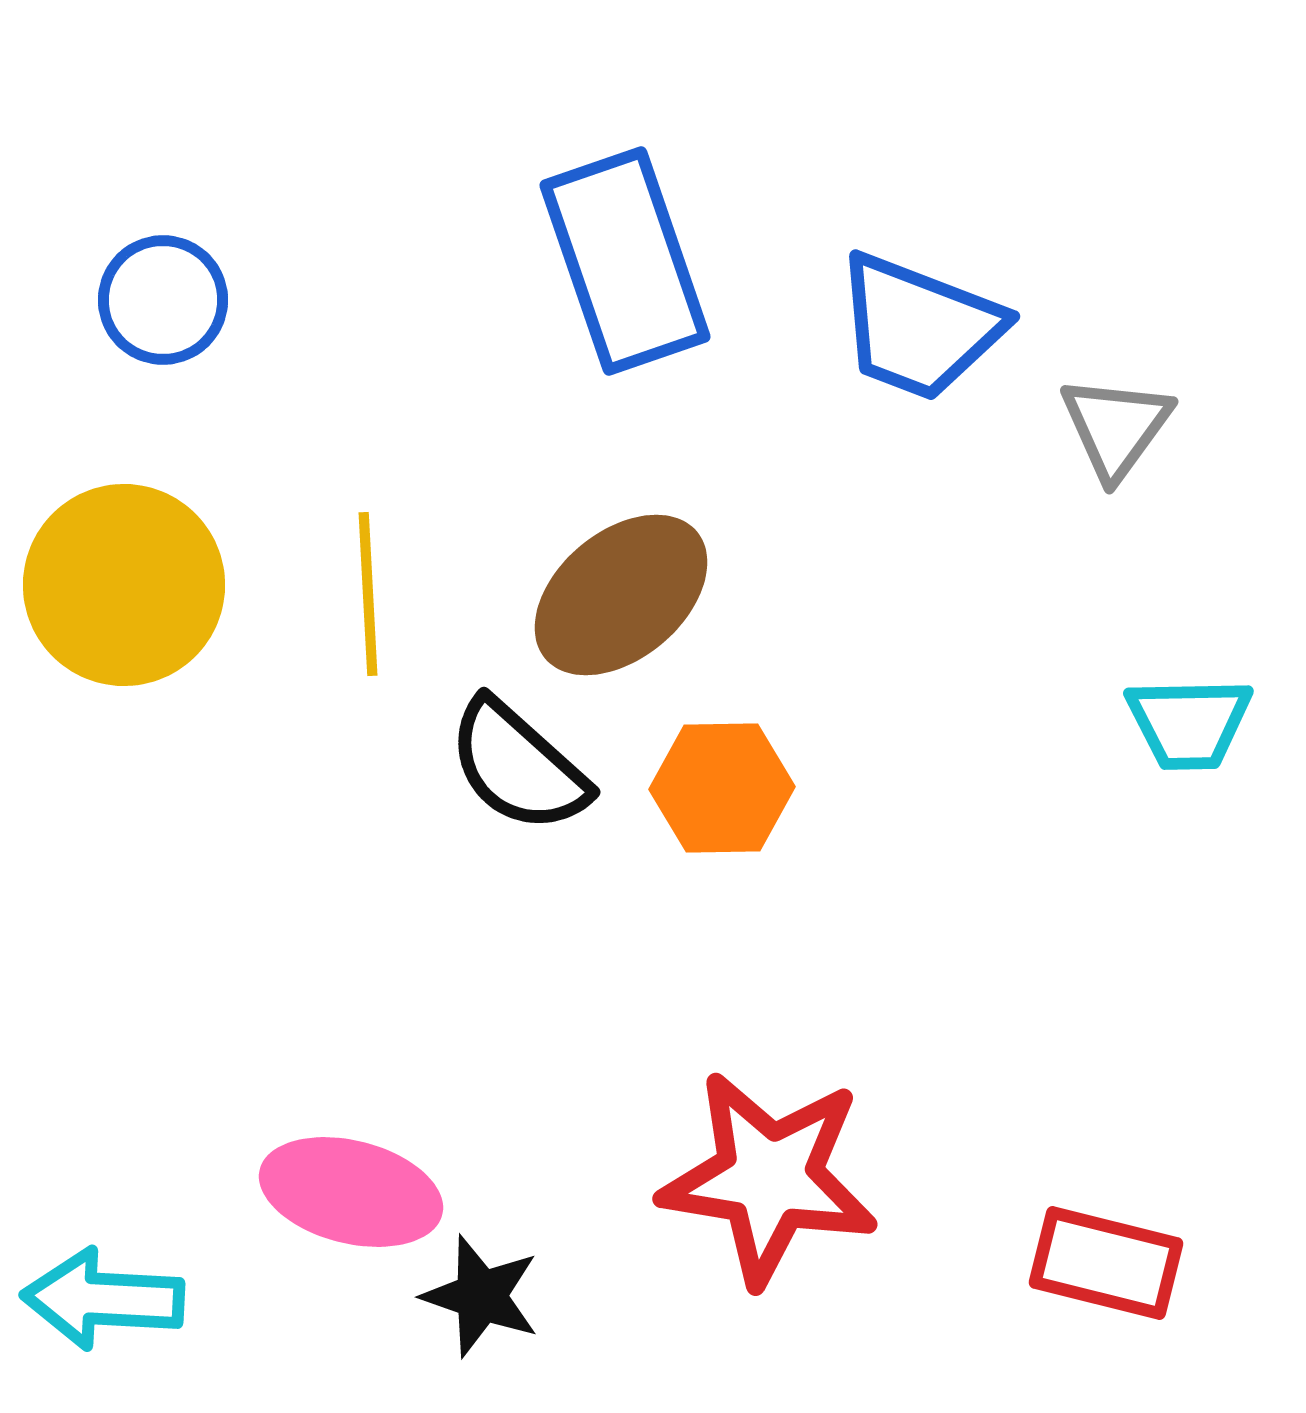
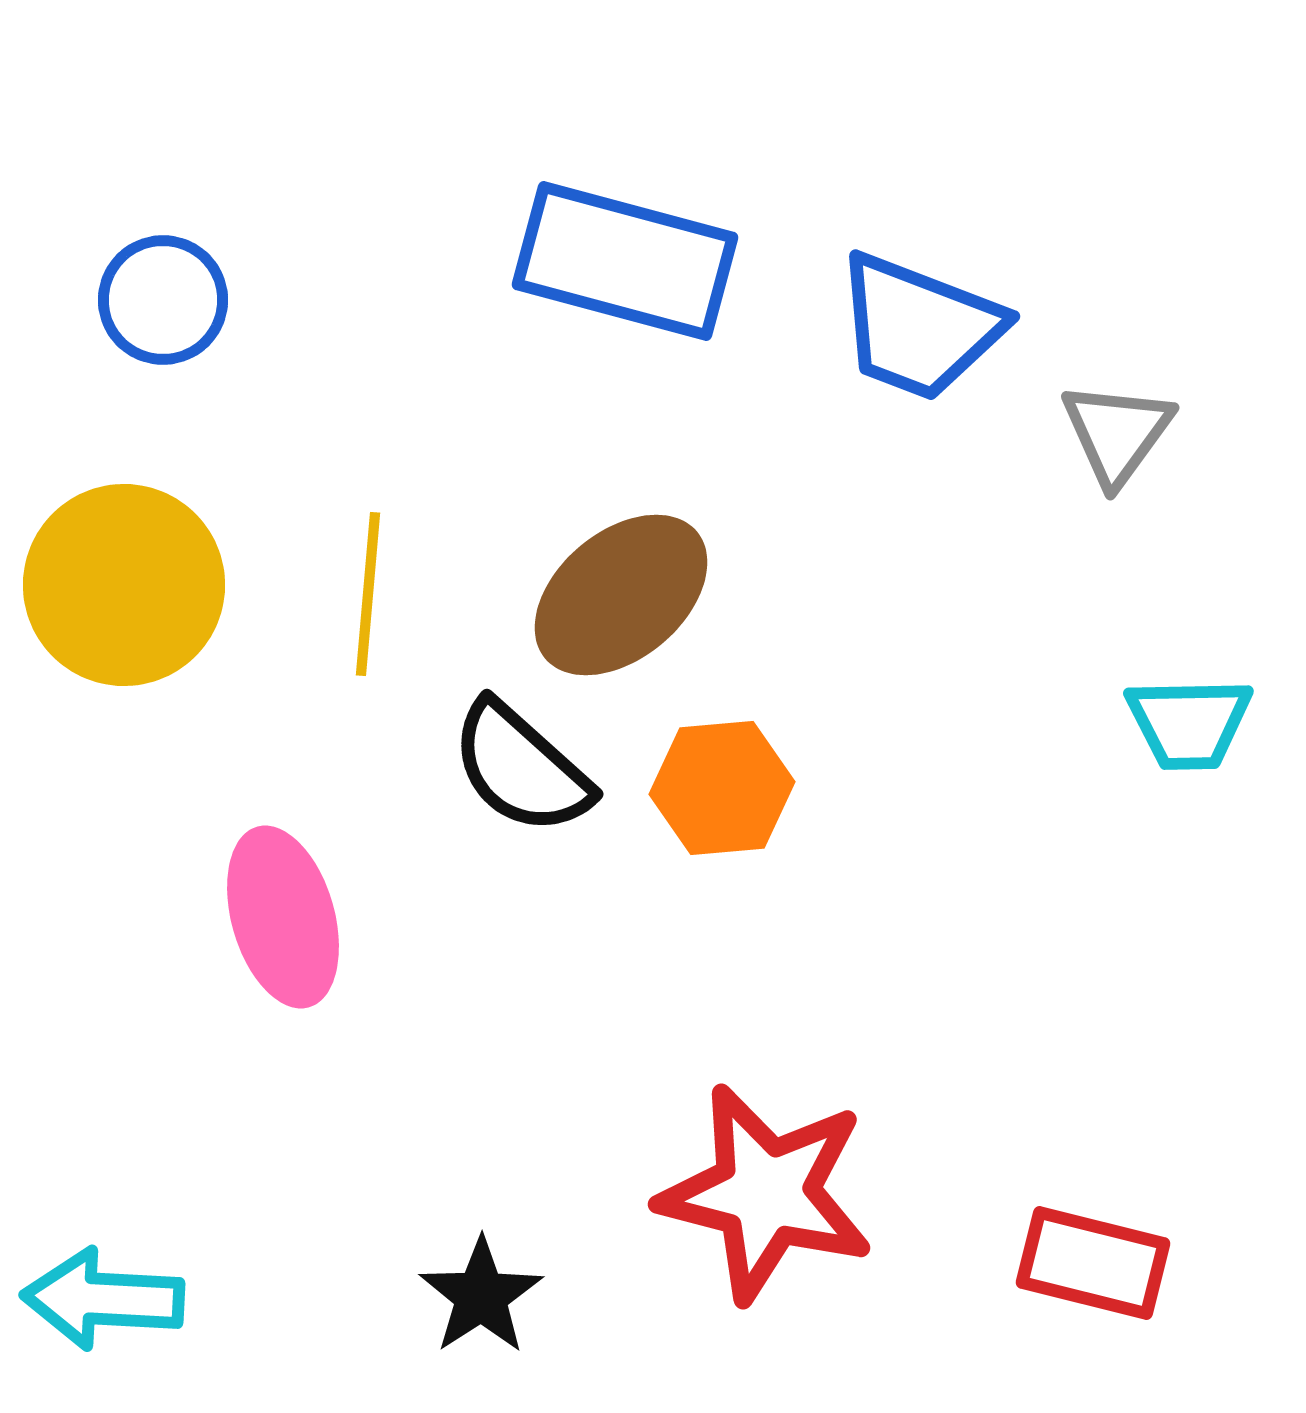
blue rectangle: rotated 56 degrees counterclockwise
gray triangle: moved 1 px right, 6 px down
yellow line: rotated 8 degrees clockwise
black semicircle: moved 3 px right, 2 px down
orange hexagon: rotated 4 degrees counterclockwise
red star: moved 3 px left, 15 px down; rotated 5 degrees clockwise
pink ellipse: moved 68 px left, 275 px up; rotated 60 degrees clockwise
red rectangle: moved 13 px left
black star: rotated 20 degrees clockwise
